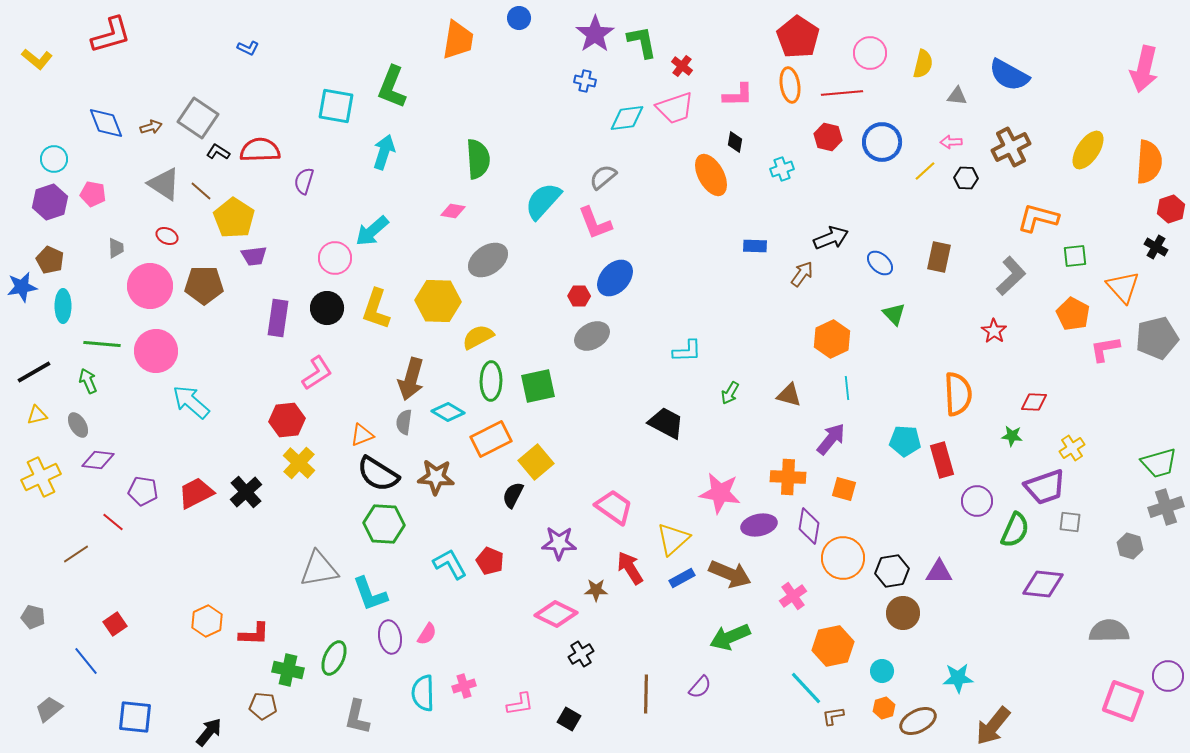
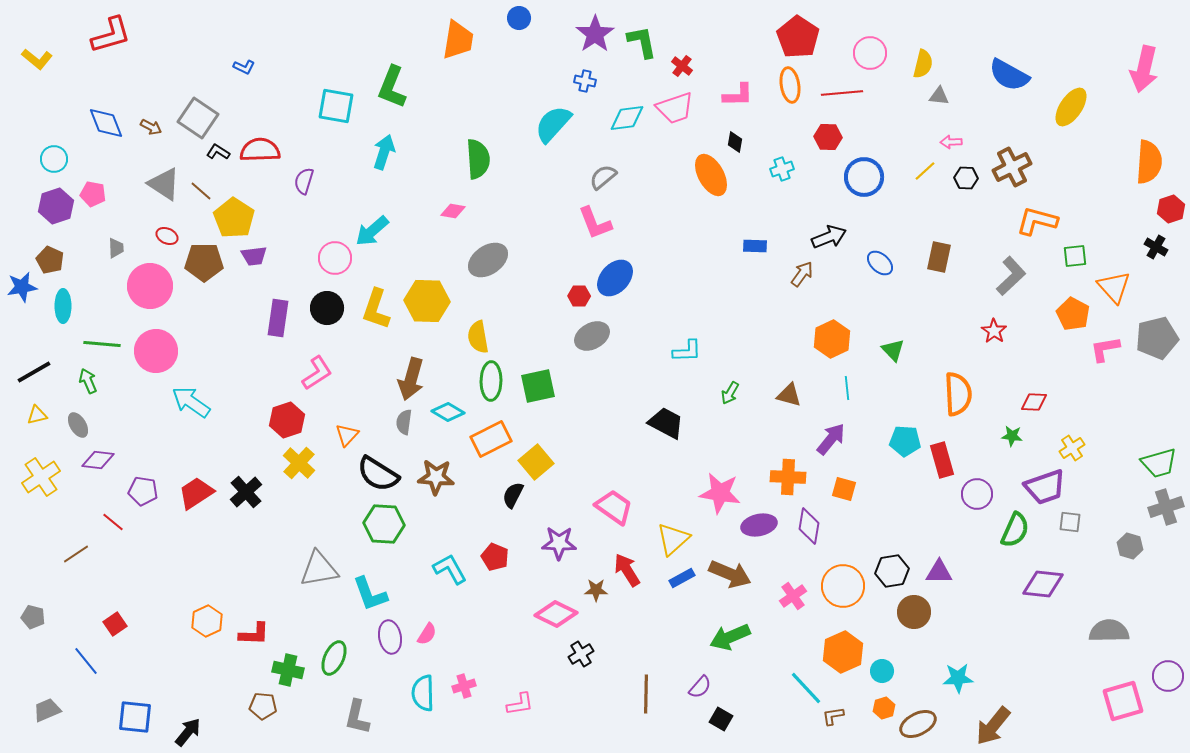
blue L-shape at (248, 48): moved 4 px left, 19 px down
gray triangle at (957, 96): moved 18 px left
brown arrow at (151, 127): rotated 45 degrees clockwise
red hexagon at (828, 137): rotated 12 degrees counterclockwise
blue circle at (882, 142): moved 18 px left, 35 px down
brown cross at (1011, 147): moved 1 px right, 20 px down
yellow ellipse at (1088, 150): moved 17 px left, 43 px up
cyan semicircle at (543, 201): moved 10 px right, 77 px up
purple hexagon at (50, 202): moved 6 px right, 4 px down
orange L-shape at (1038, 218): moved 1 px left, 3 px down
black arrow at (831, 238): moved 2 px left, 1 px up
brown pentagon at (204, 285): moved 23 px up
orange triangle at (1123, 287): moved 9 px left
yellow hexagon at (438, 301): moved 11 px left
green triangle at (894, 314): moved 1 px left, 36 px down
yellow semicircle at (478, 337): rotated 72 degrees counterclockwise
cyan arrow at (191, 402): rotated 6 degrees counterclockwise
red hexagon at (287, 420): rotated 12 degrees counterclockwise
orange triangle at (362, 435): moved 15 px left; rotated 25 degrees counterclockwise
yellow cross at (41, 477): rotated 9 degrees counterclockwise
red trapezoid at (196, 493): rotated 6 degrees counterclockwise
purple circle at (977, 501): moved 7 px up
orange circle at (843, 558): moved 28 px down
red pentagon at (490, 561): moved 5 px right, 4 px up
cyan L-shape at (450, 564): moved 5 px down
red arrow at (630, 568): moved 3 px left, 2 px down
brown circle at (903, 613): moved 11 px right, 1 px up
orange hexagon at (833, 646): moved 10 px right, 6 px down; rotated 12 degrees counterclockwise
pink square at (1123, 701): rotated 36 degrees counterclockwise
gray trapezoid at (49, 709): moved 2 px left, 1 px down; rotated 16 degrees clockwise
black square at (569, 719): moved 152 px right
brown ellipse at (918, 721): moved 3 px down
black arrow at (209, 732): moved 21 px left
